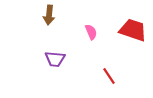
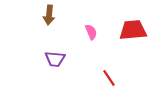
red trapezoid: rotated 24 degrees counterclockwise
red line: moved 2 px down
